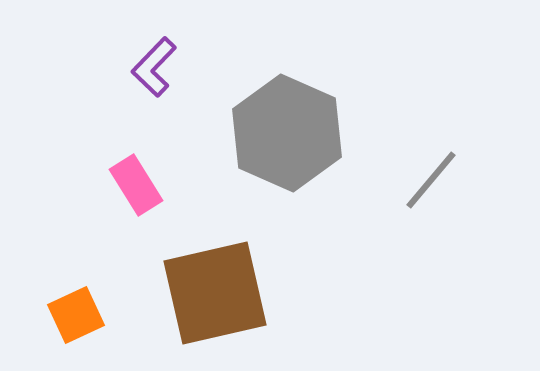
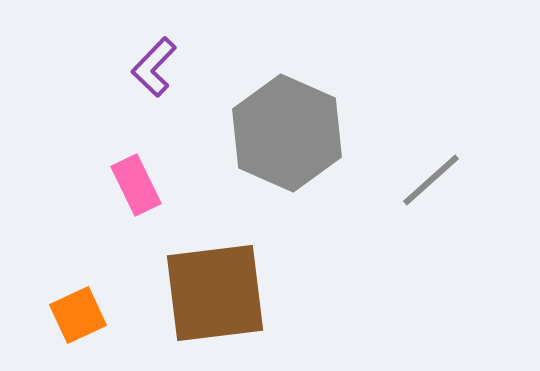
gray line: rotated 8 degrees clockwise
pink rectangle: rotated 6 degrees clockwise
brown square: rotated 6 degrees clockwise
orange square: moved 2 px right
